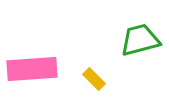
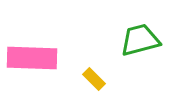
pink rectangle: moved 11 px up; rotated 6 degrees clockwise
